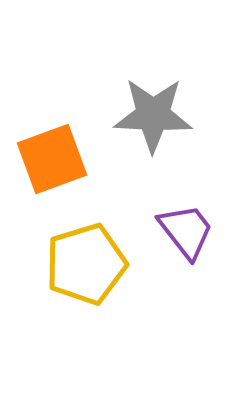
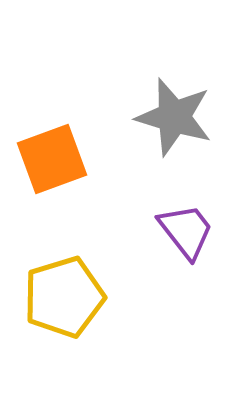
gray star: moved 21 px right, 2 px down; rotated 14 degrees clockwise
yellow pentagon: moved 22 px left, 33 px down
